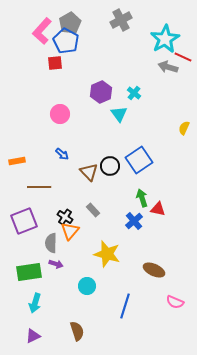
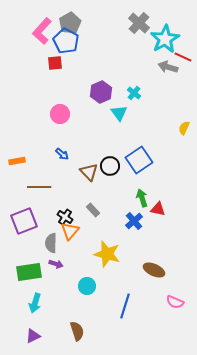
gray cross: moved 18 px right, 3 px down; rotated 20 degrees counterclockwise
cyan triangle: moved 1 px up
